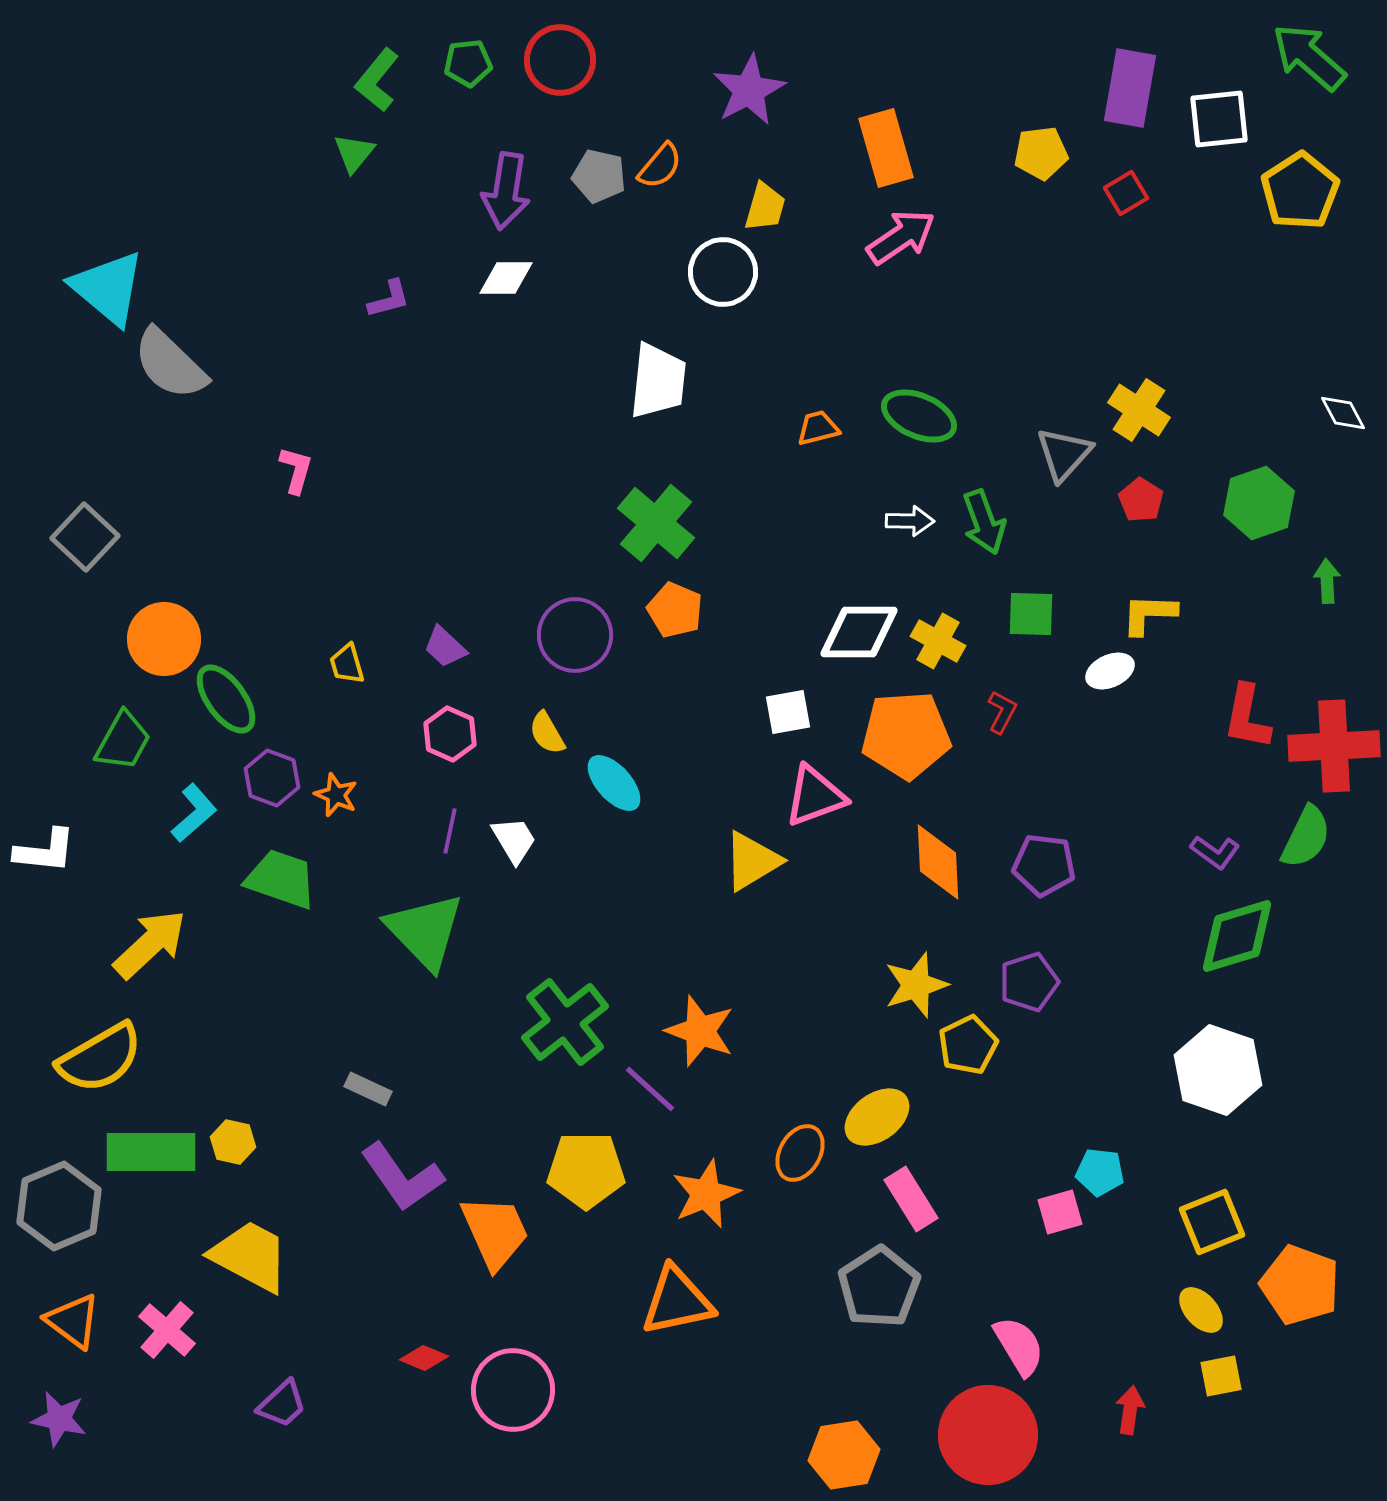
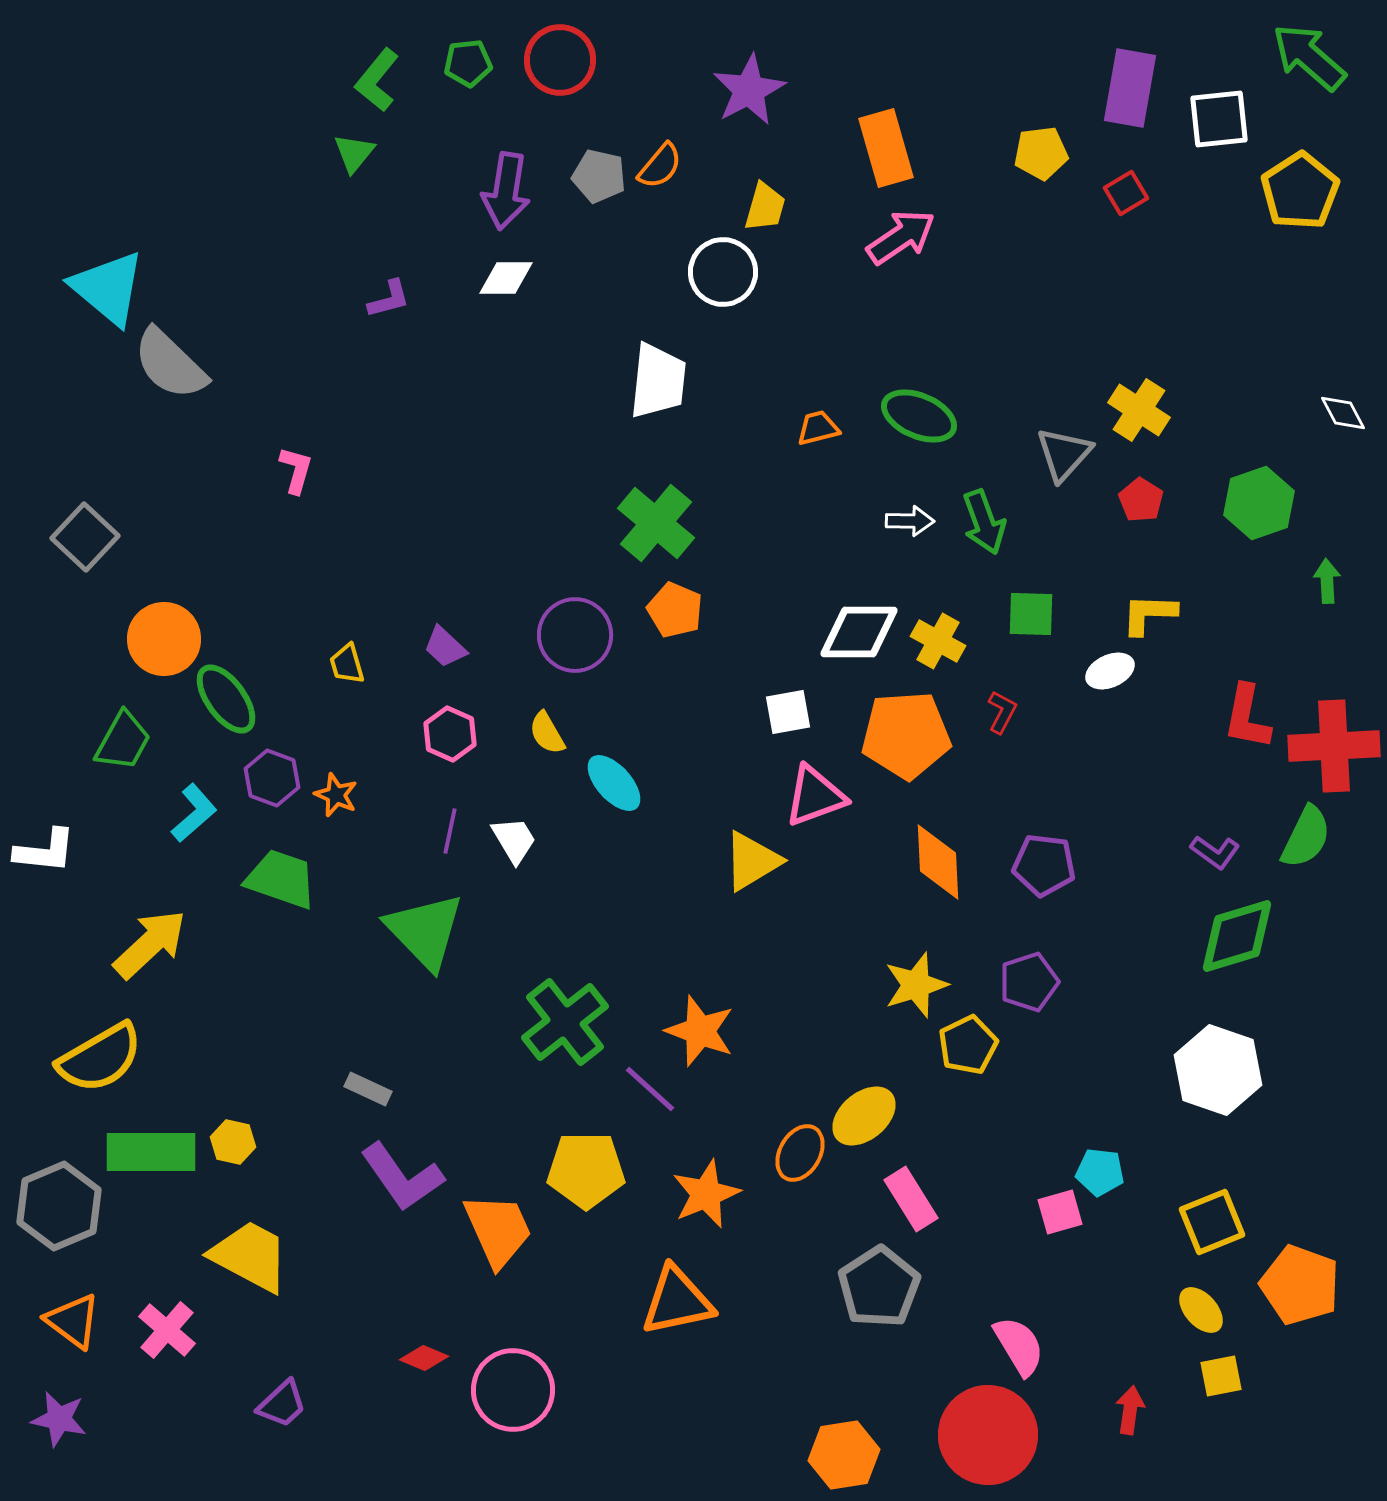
yellow ellipse at (877, 1117): moved 13 px left, 1 px up; rotated 4 degrees counterclockwise
orange trapezoid at (495, 1232): moved 3 px right, 2 px up
